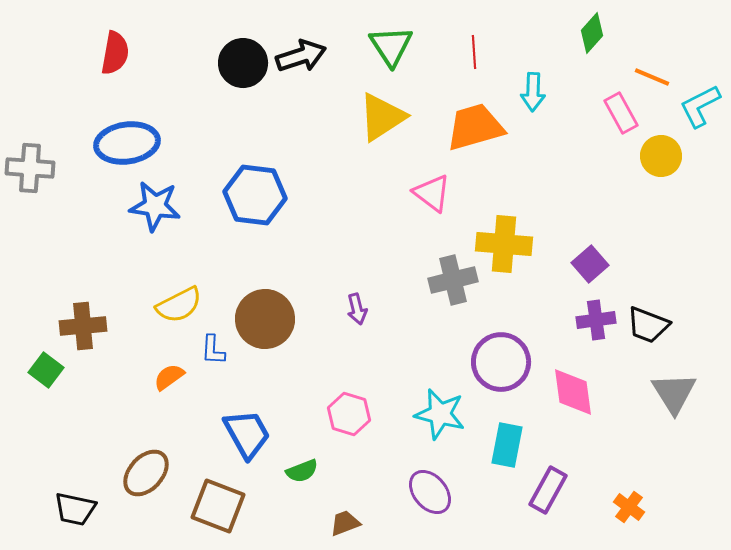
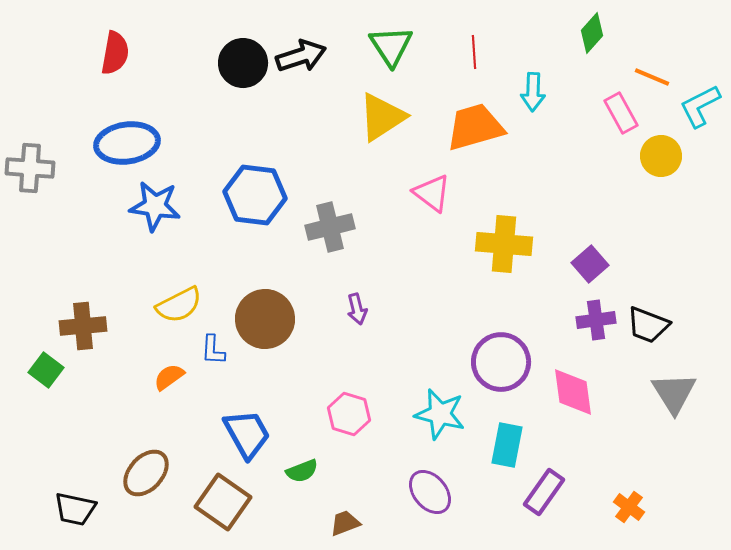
gray cross at (453, 280): moved 123 px left, 53 px up
purple rectangle at (548, 490): moved 4 px left, 2 px down; rotated 6 degrees clockwise
brown square at (218, 506): moved 5 px right, 4 px up; rotated 14 degrees clockwise
